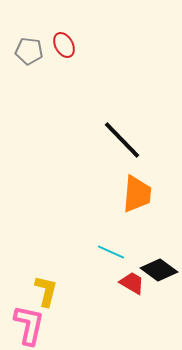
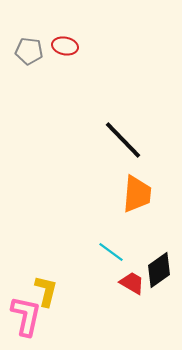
red ellipse: moved 1 px right, 1 px down; rotated 50 degrees counterclockwise
black line: moved 1 px right
cyan line: rotated 12 degrees clockwise
black diamond: rotated 72 degrees counterclockwise
pink L-shape: moved 3 px left, 9 px up
